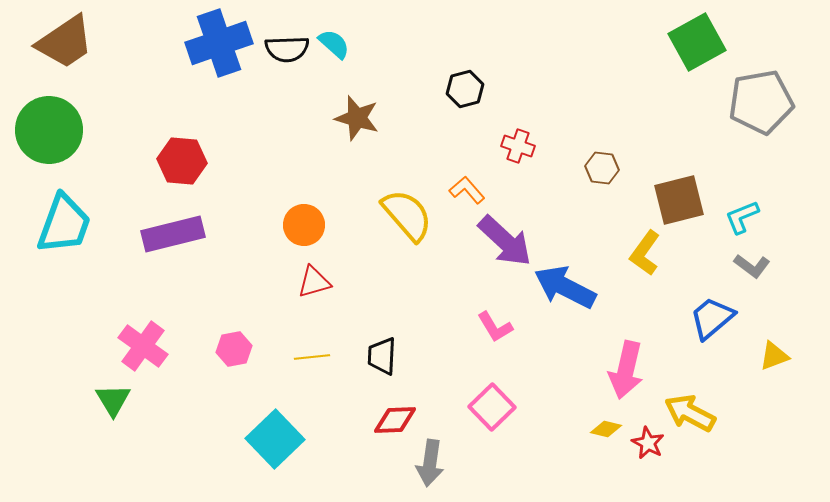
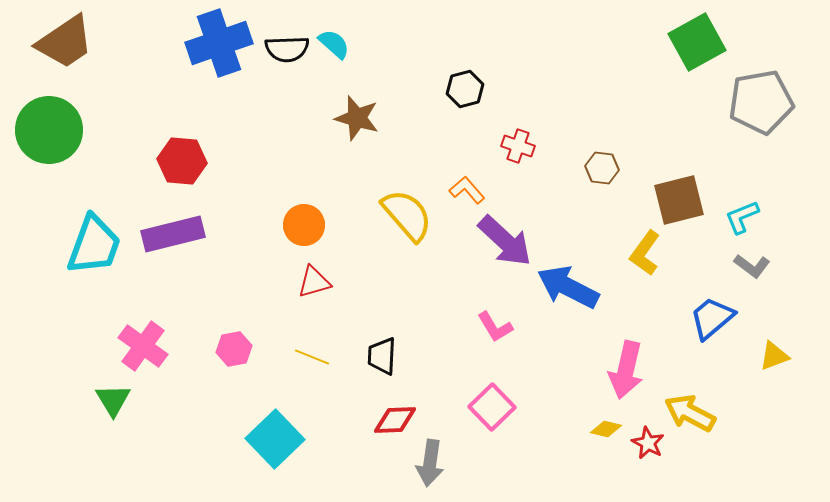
cyan trapezoid: moved 30 px right, 21 px down
blue arrow: moved 3 px right
yellow line: rotated 28 degrees clockwise
